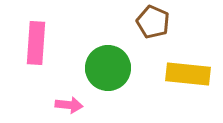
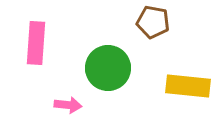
brown pentagon: rotated 12 degrees counterclockwise
yellow rectangle: moved 12 px down
pink arrow: moved 1 px left
